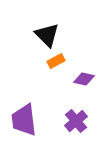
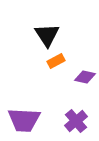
black triangle: rotated 12 degrees clockwise
purple diamond: moved 1 px right, 2 px up
purple trapezoid: rotated 80 degrees counterclockwise
